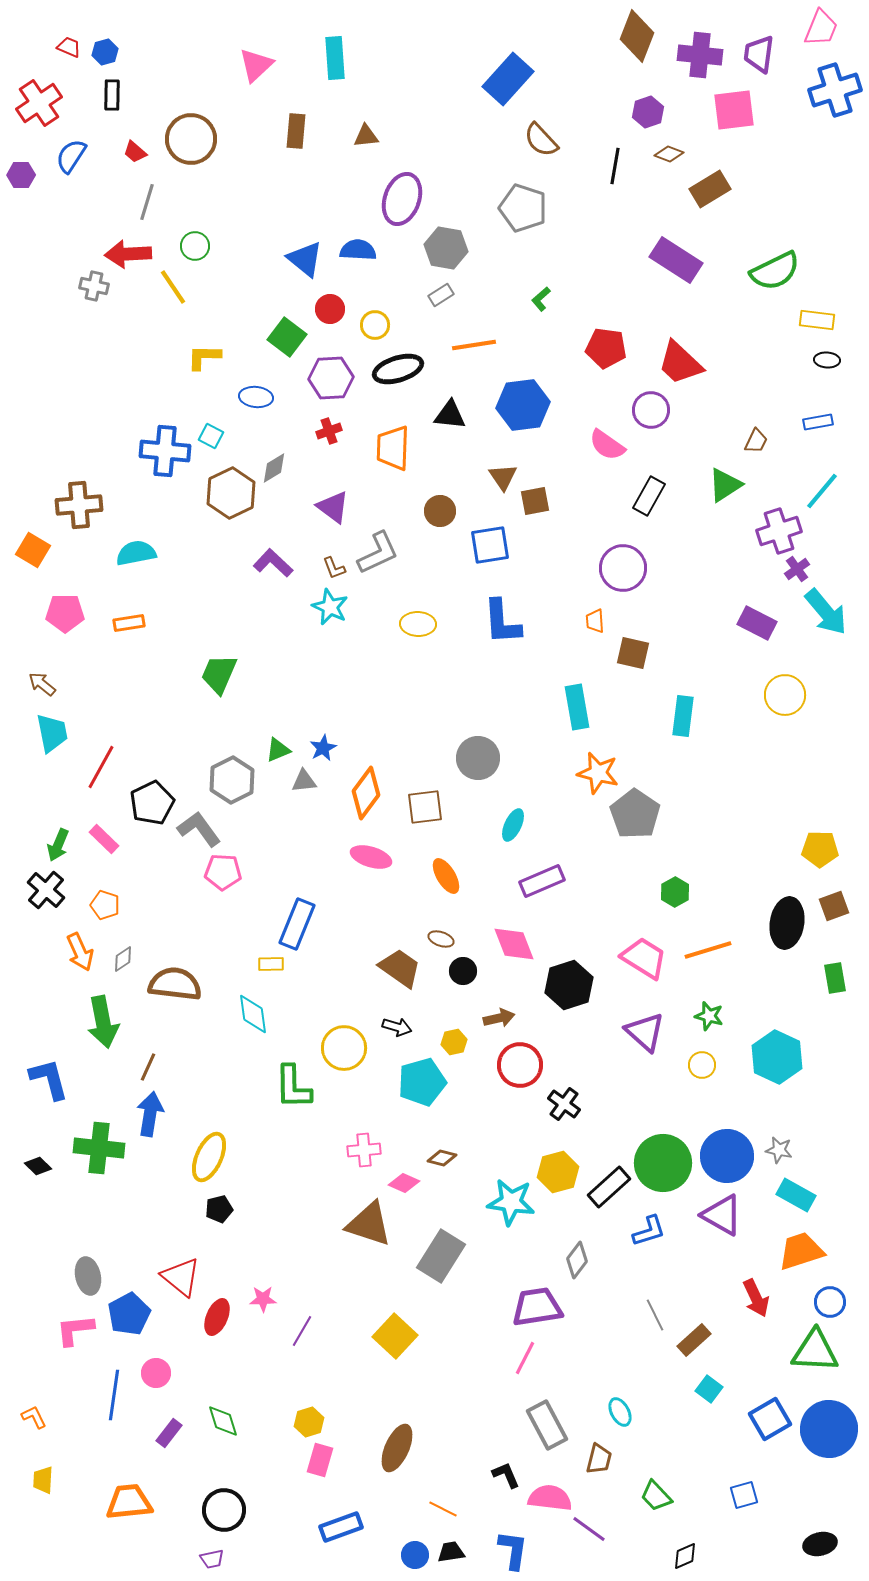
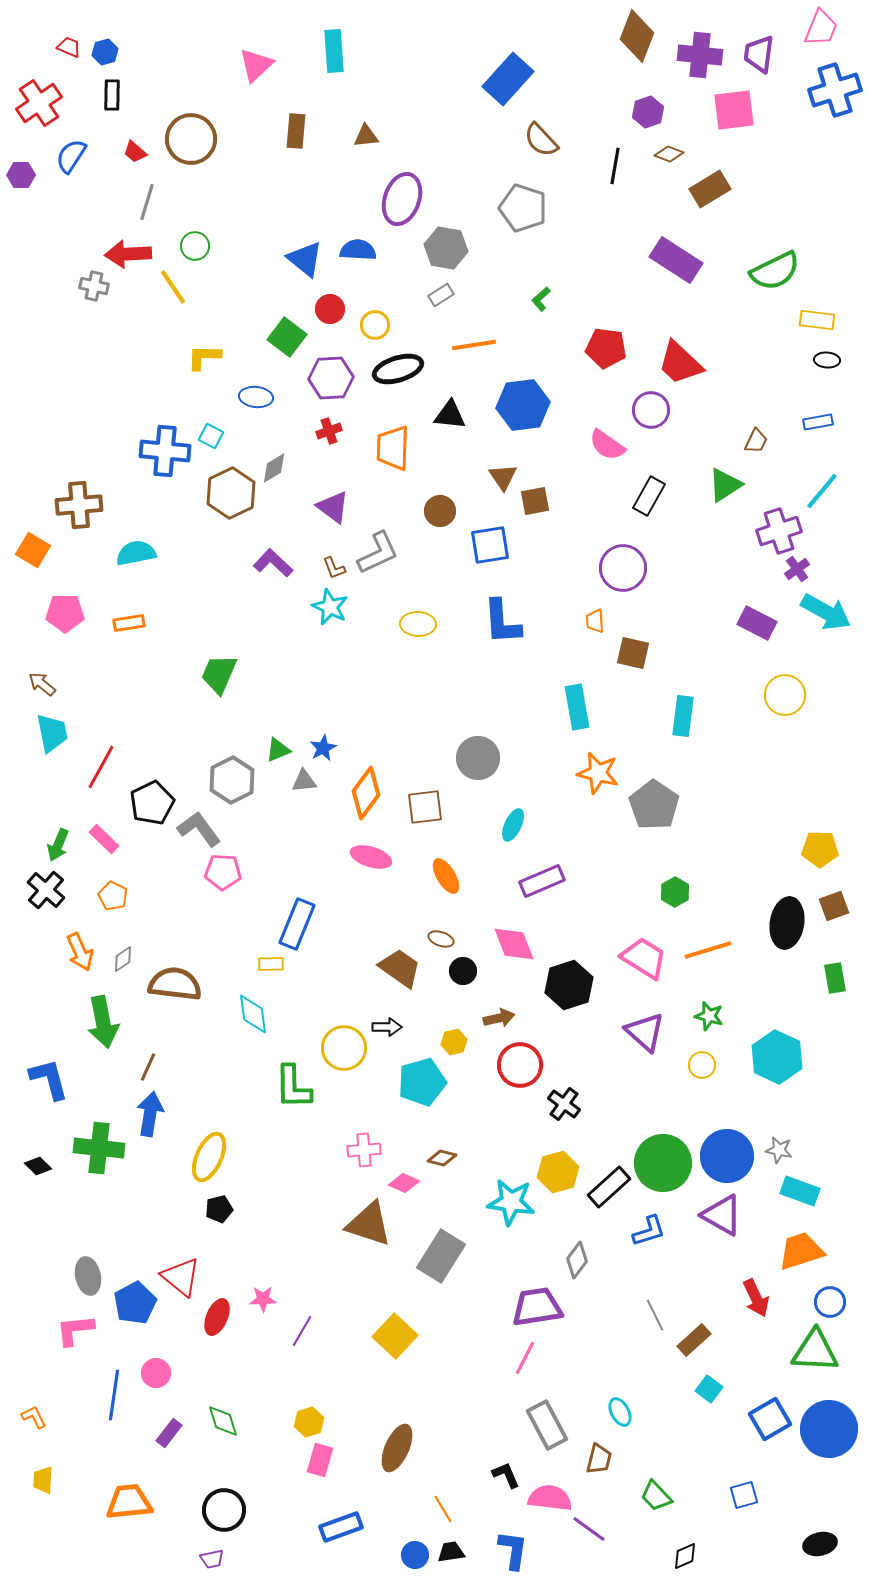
cyan rectangle at (335, 58): moved 1 px left, 7 px up
cyan arrow at (826, 612): rotated 21 degrees counterclockwise
gray pentagon at (635, 814): moved 19 px right, 9 px up
orange pentagon at (105, 905): moved 8 px right, 9 px up; rotated 8 degrees clockwise
black arrow at (397, 1027): moved 10 px left; rotated 16 degrees counterclockwise
cyan rectangle at (796, 1195): moved 4 px right, 4 px up; rotated 9 degrees counterclockwise
blue pentagon at (129, 1314): moved 6 px right, 11 px up
orange line at (443, 1509): rotated 32 degrees clockwise
